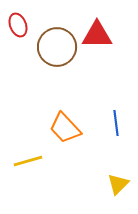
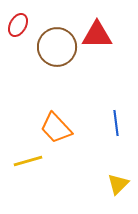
red ellipse: rotated 50 degrees clockwise
orange trapezoid: moved 9 px left
